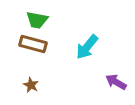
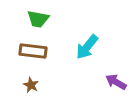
green trapezoid: moved 1 px right, 1 px up
brown rectangle: moved 7 px down; rotated 8 degrees counterclockwise
